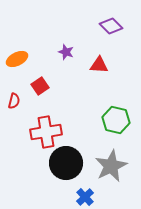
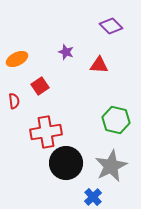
red semicircle: rotated 21 degrees counterclockwise
blue cross: moved 8 px right
